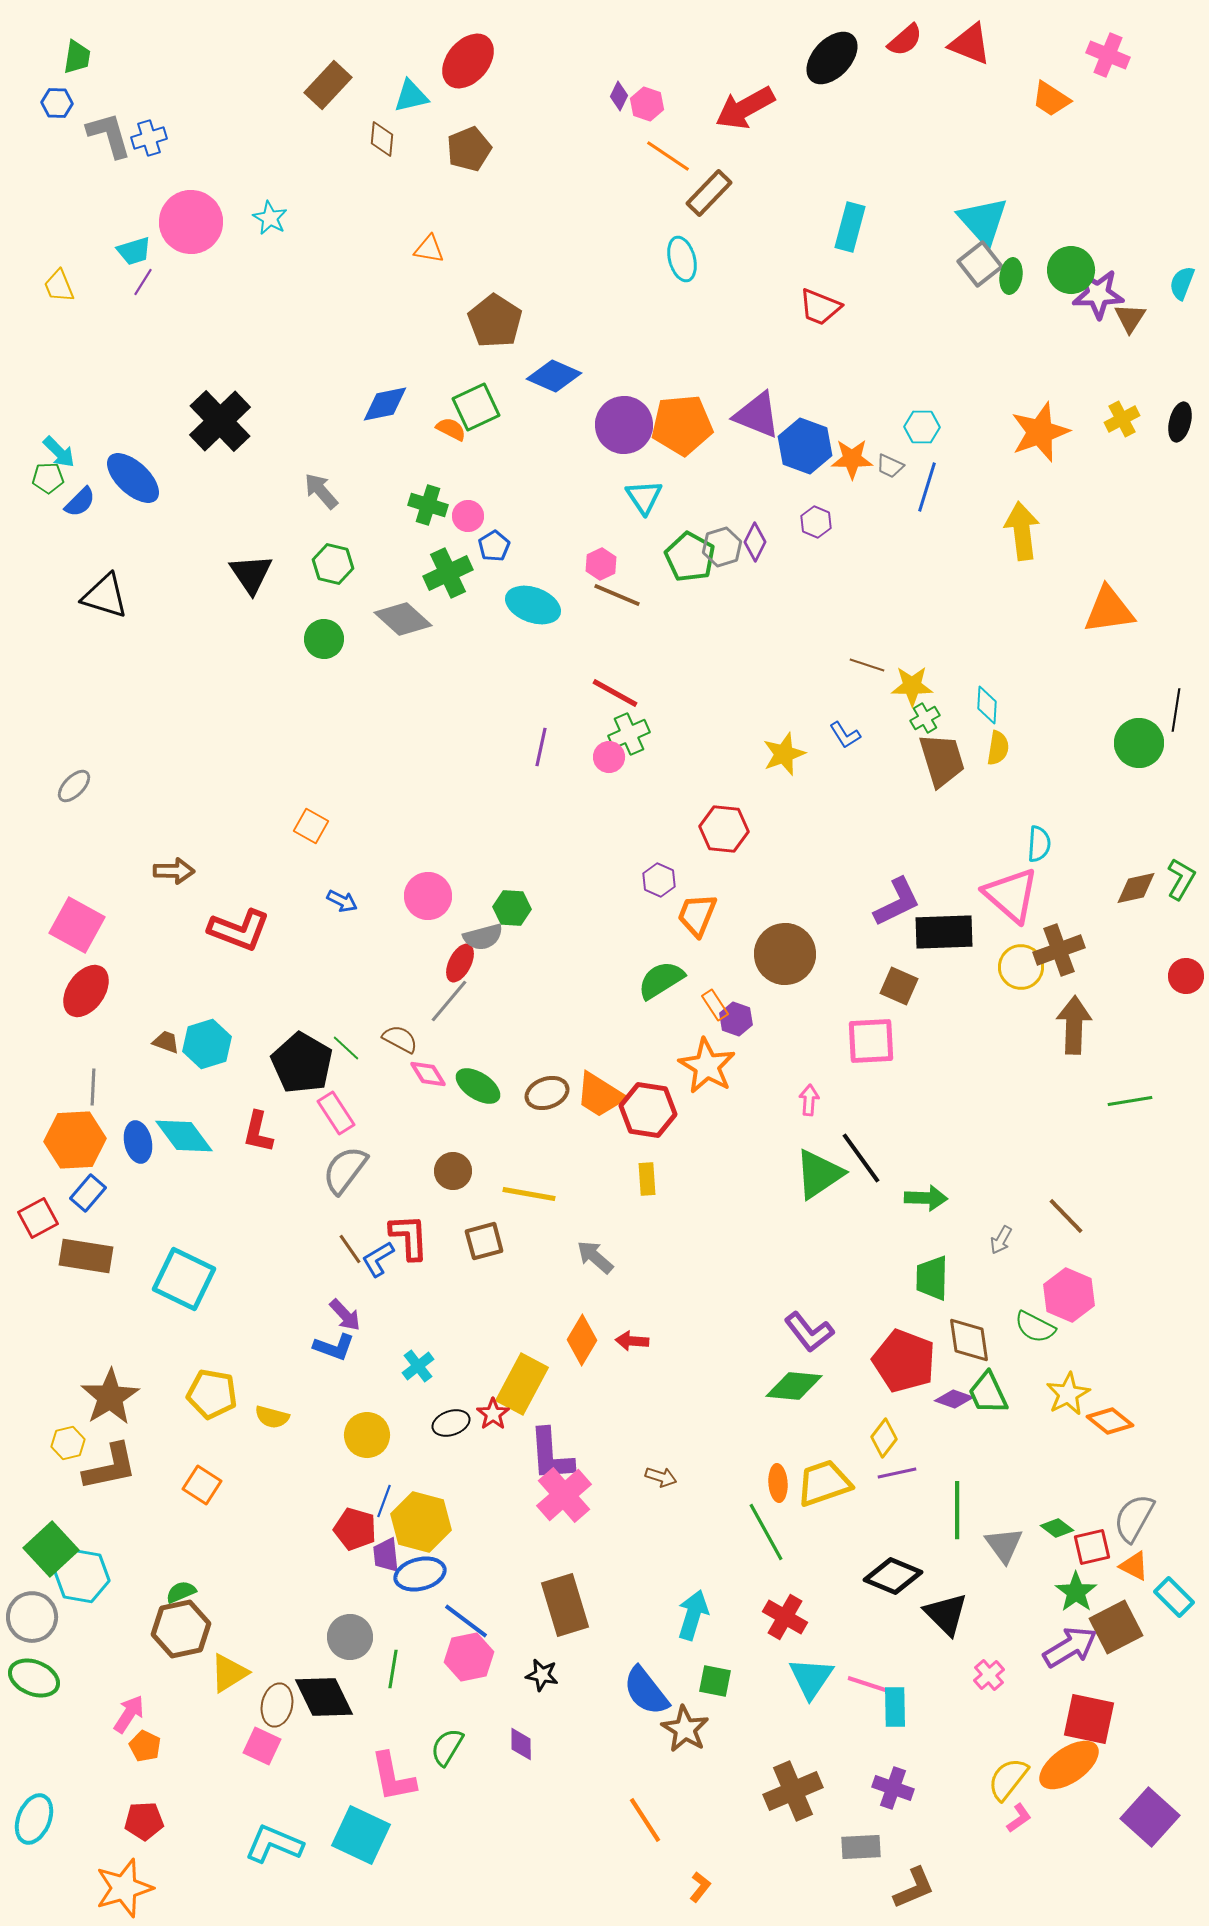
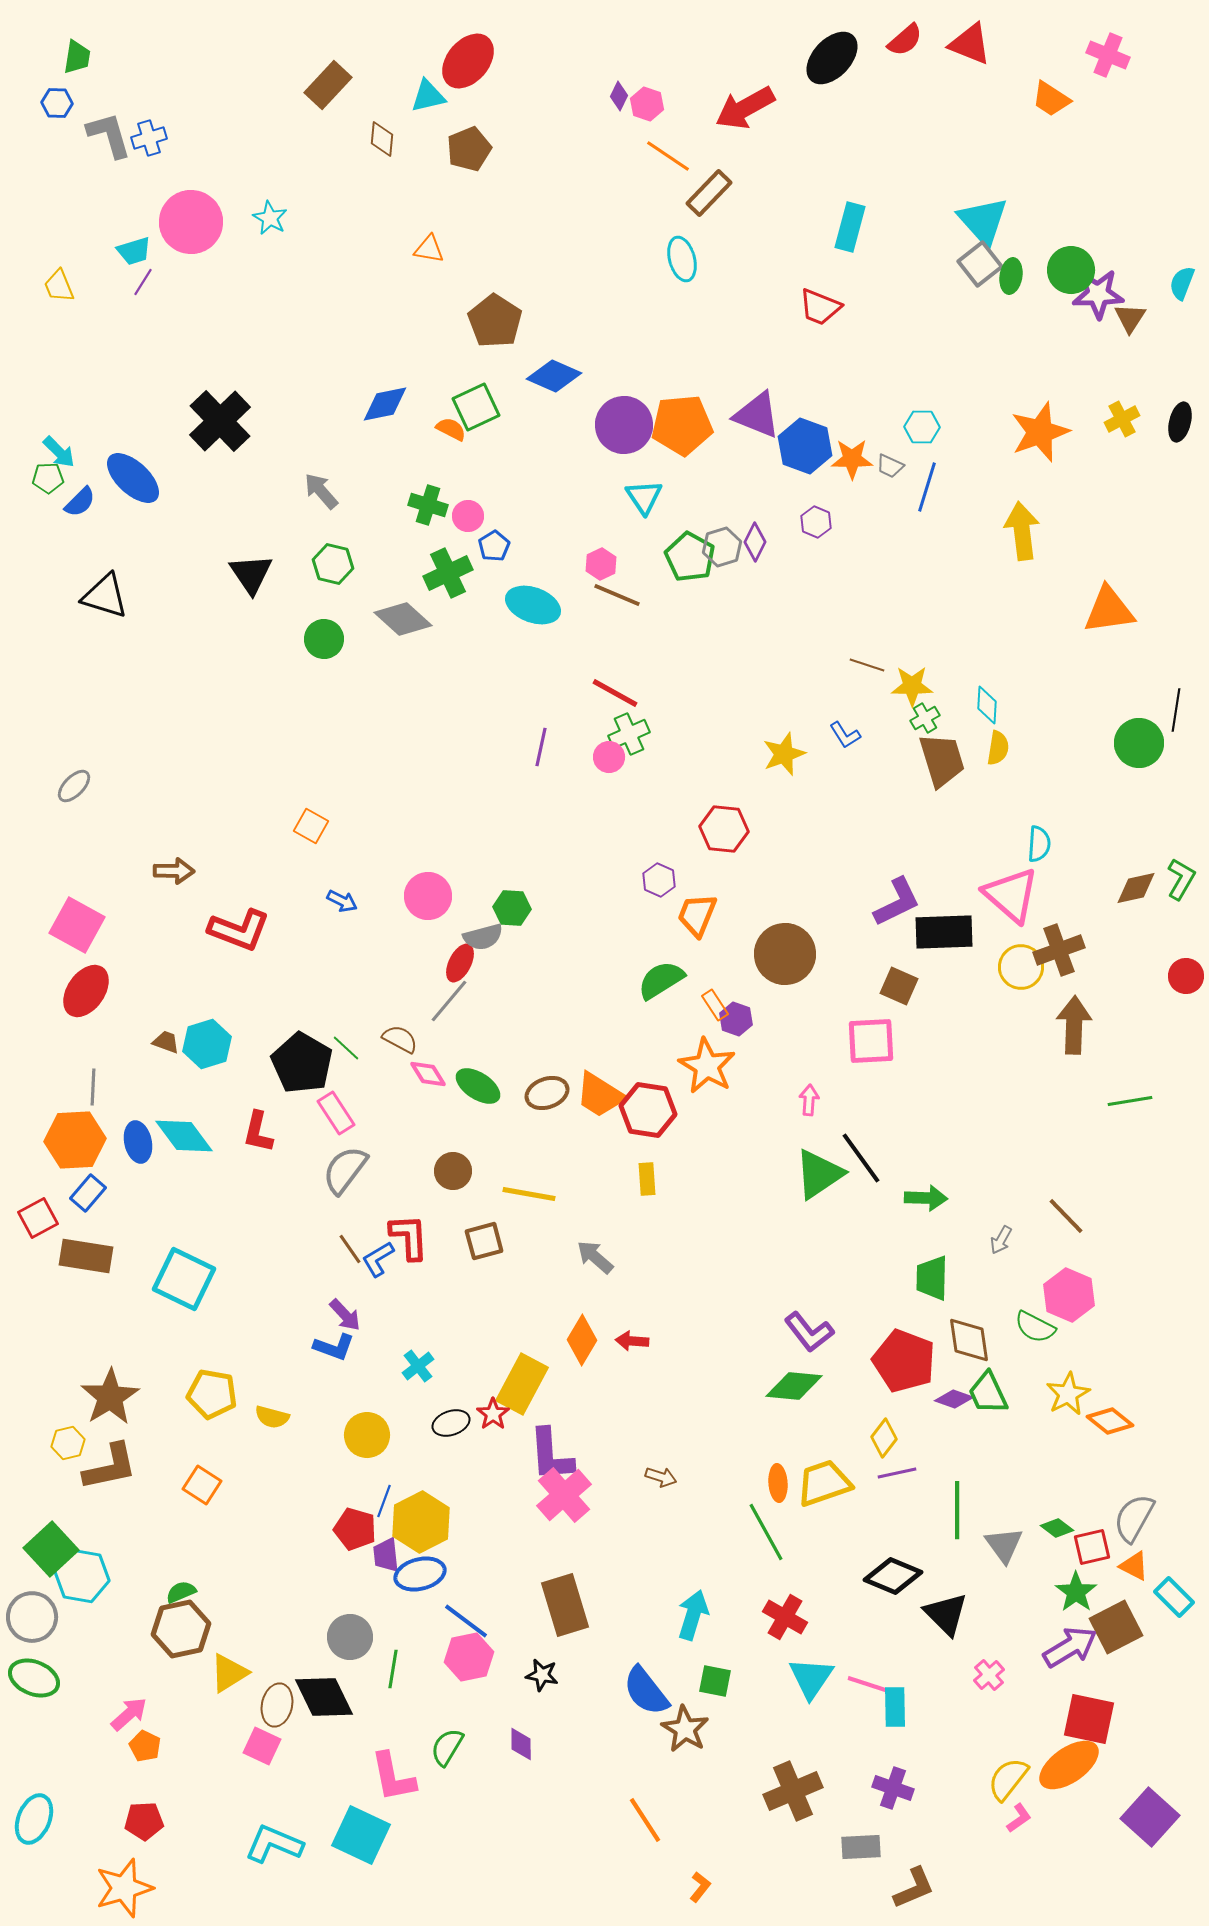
cyan triangle at (411, 96): moved 17 px right
yellow hexagon at (421, 1522): rotated 18 degrees clockwise
pink arrow at (129, 1714): rotated 15 degrees clockwise
